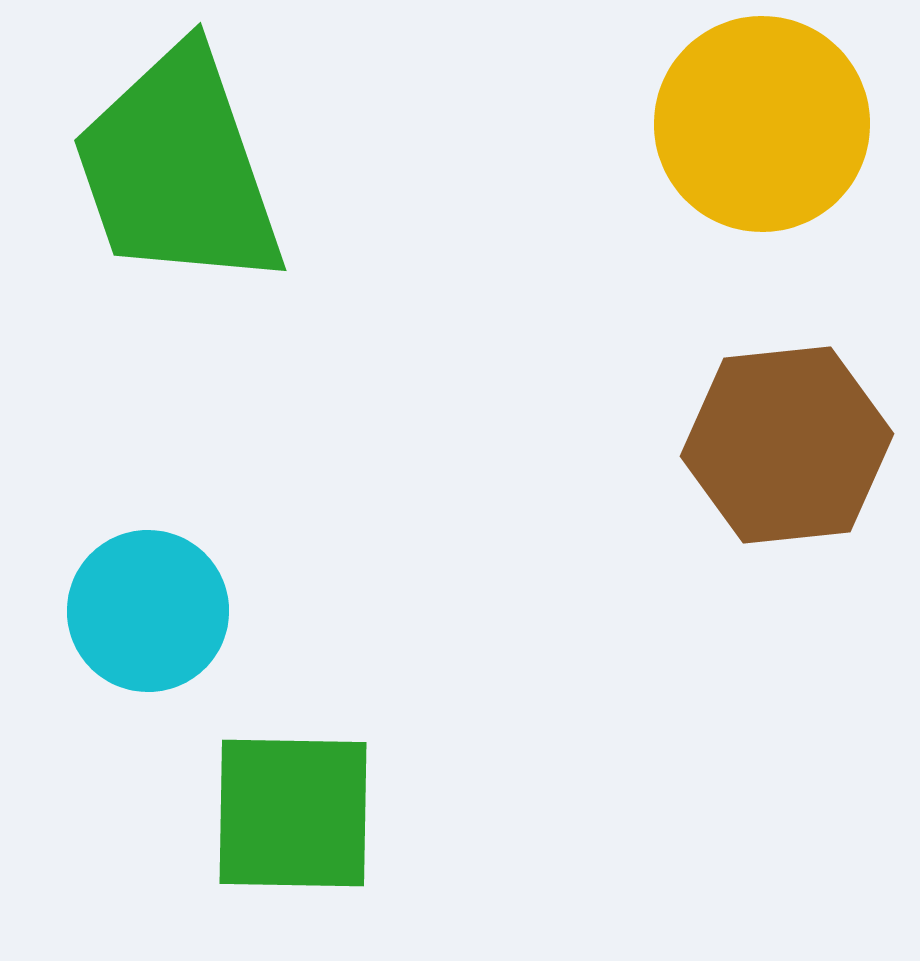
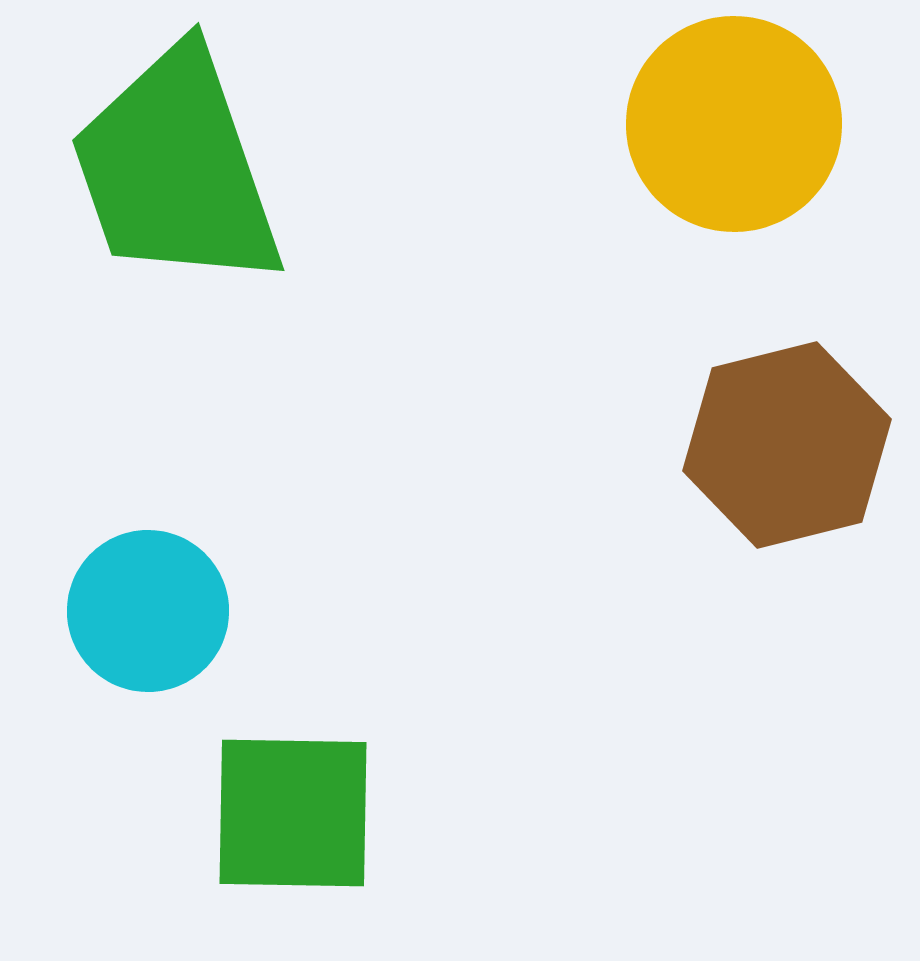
yellow circle: moved 28 px left
green trapezoid: moved 2 px left
brown hexagon: rotated 8 degrees counterclockwise
